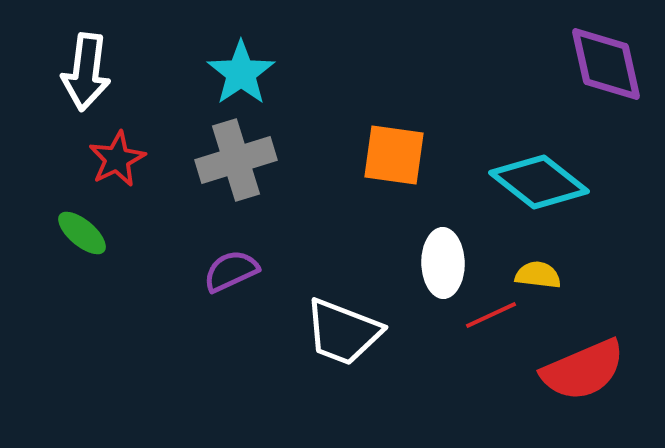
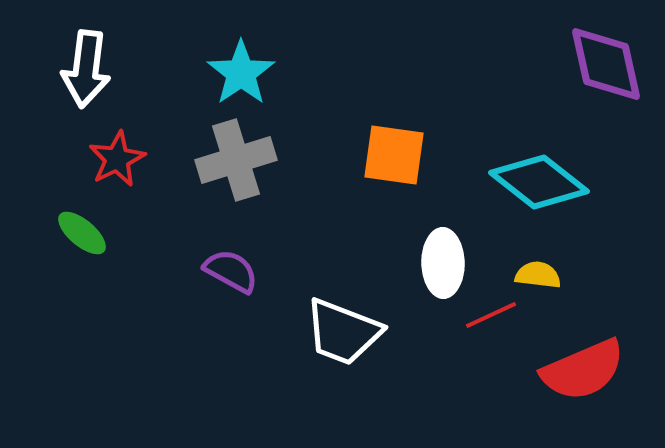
white arrow: moved 3 px up
purple semicircle: rotated 54 degrees clockwise
